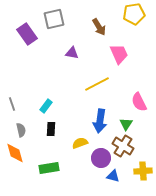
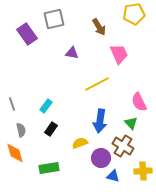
green triangle: moved 5 px right, 1 px up; rotated 16 degrees counterclockwise
black rectangle: rotated 32 degrees clockwise
